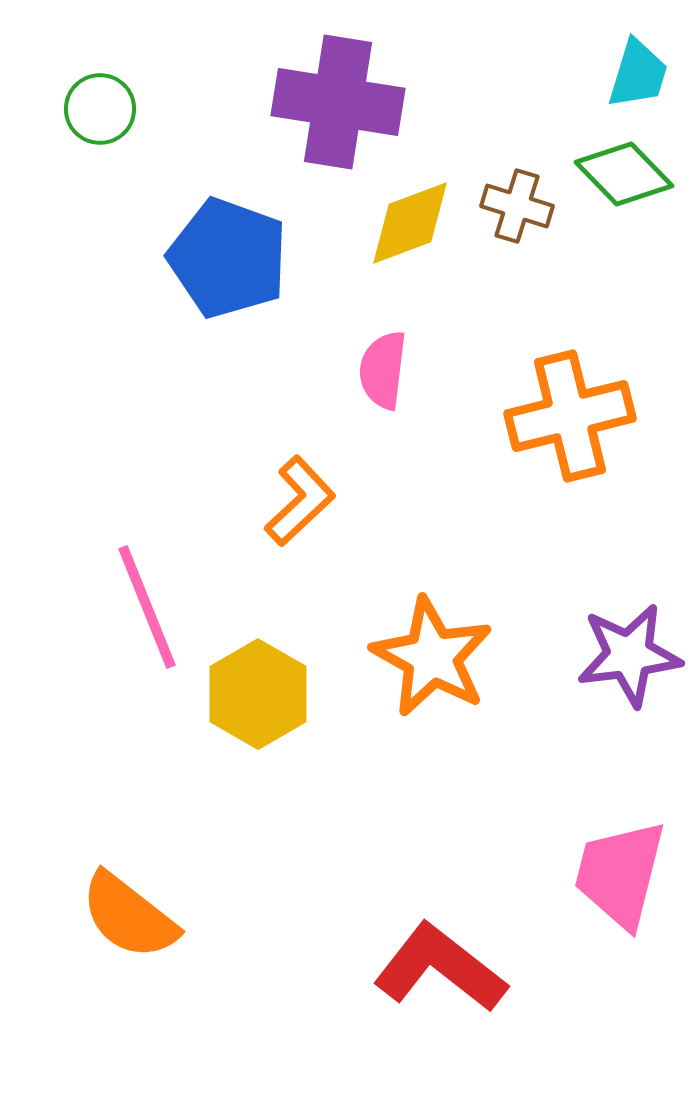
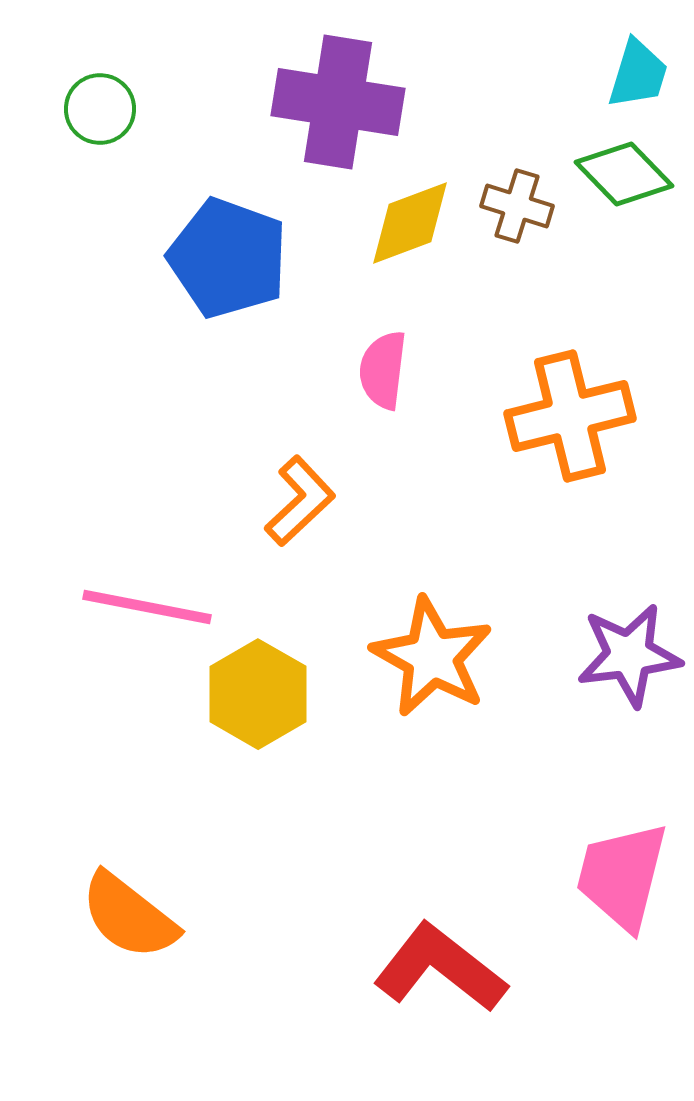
pink line: rotated 57 degrees counterclockwise
pink trapezoid: moved 2 px right, 2 px down
